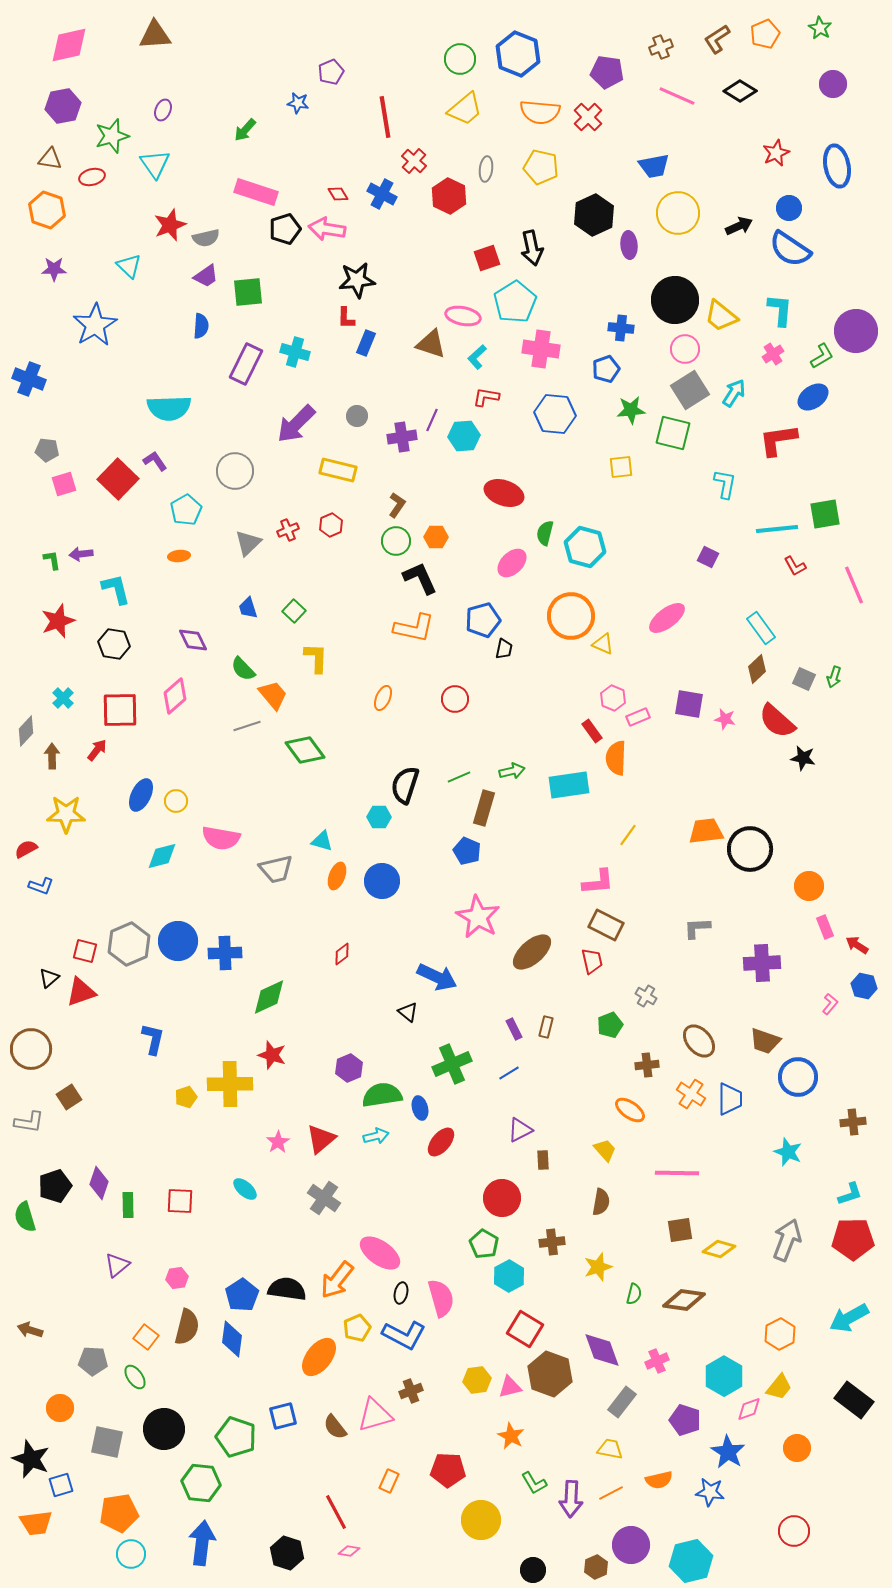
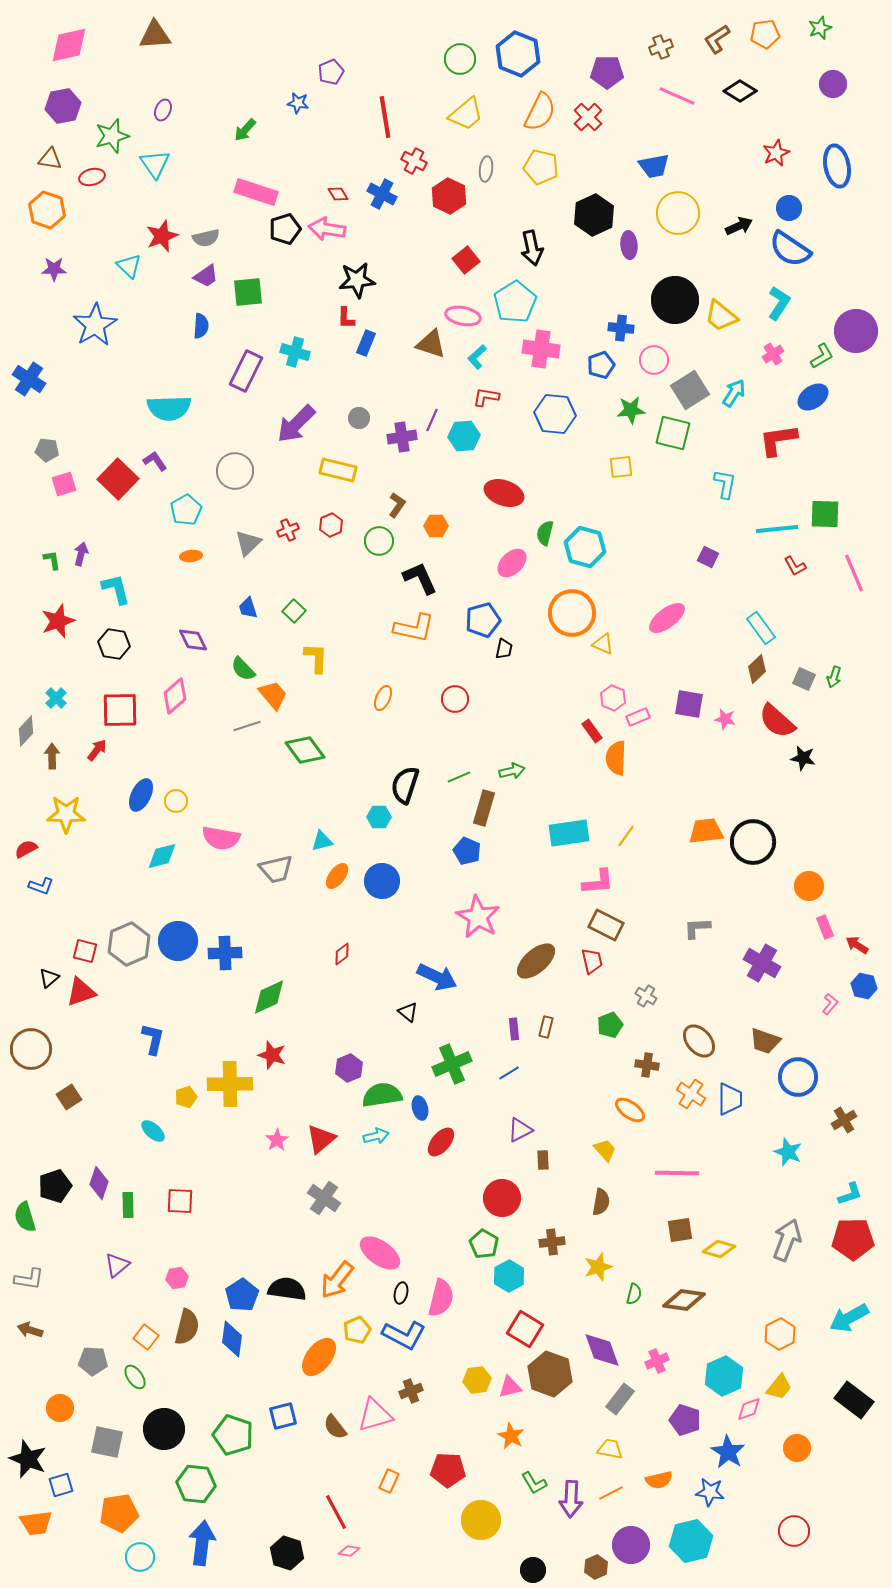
green star at (820, 28): rotated 20 degrees clockwise
orange pentagon at (765, 34): rotated 16 degrees clockwise
purple pentagon at (607, 72): rotated 8 degrees counterclockwise
yellow trapezoid at (465, 109): moved 1 px right, 5 px down
orange semicircle at (540, 112): rotated 69 degrees counterclockwise
red cross at (414, 161): rotated 15 degrees counterclockwise
red star at (170, 225): moved 8 px left, 11 px down
red square at (487, 258): moved 21 px left, 2 px down; rotated 20 degrees counterclockwise
cyan L-shape at (780, 310): moved 1 px left, 7 px up; rotated 28 degrees clockwise
pink circle at (685, 349): moved 31 px left, 11 px down
purple rectangle at (246, 364): moved 7 px down
blue pentagon at (606, 369): moved 5 px left, 4 px up
blue cross at (29, 379): rotated 12 degrees clockwise
gray circle at (357, 416): moved 2 px right, 2 px down
green square at (825, 514): rotated 12 degrees clockwise
orange hexagon at (436, 537): moved 11 px up
green circle at (396, 541): moved 17 px left
purple arrow at (81, 554): rotated 110 degrees clockwise
orange ellipse at (179, 556): moved 12 px right
pink line at (854, 585): moved 12 px up
orange circle at (571, 616): moved 1 px right, 3 px up
cyan cross at (63, 698): moved 7 px left
cyan rectangle at (569, 785): moved 48 px down
yellow line at (628, 835): moved 2 px left, 1 px down
cyan triangle at (322, 841): rotated 30 degrees counterclockwise
black circle at (750, 849): moved 3 px right, 7 px up
orange ellipse at (337, 876): rotated 16 degrees clockwise
brown ellipse at (532, 952): moved 4 px right, 9 px down
purple cross at (762, 963): rotated 33 degrees clockwise
purple rectangle at (514, 1029): rotated 20 degrees clockwise
brown cross at (647, 1065): rotated 15 degrees clockwise
gray L-shape at (29, 1122): moved 157 px down
brown cross at (853, 1122): moved 9 px left, 2 px up; rotated 25 degrees counterclockwise
pink star at (278, 1142): moved 1 px left, 2 px up
cyan ellipse at (245, 1189): moved 92 px left, 58 px up
pink semicircle at (441, 1298): rotated 30 degrees clockwise
yellow pentagon at (357, 1328): moved 2 px down
cyan hexagon at (724, 1376): rotated 6 degrees clockwise
gray rectangle at (622, 1402): moved 2 px left, 3 px up
green pentagon at (236, 1437): moved 3 px left, 2 px up
black star at (31, 1459): moved 3 px left
green hexagon at (201, 1483): moved 5 px left, 1 px down
cyan circle at (131, 1554): moved 9 px right, 3 px down
cyan hexagon at (691, 1561): moved 20 px up
